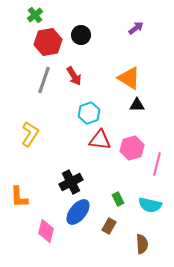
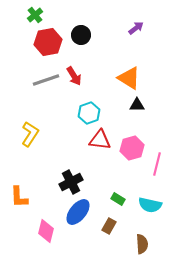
gray line: moved 2 px right; rotated 52 degrees clockwise
green rectangle: rotated 32 degrees counterclockwise
